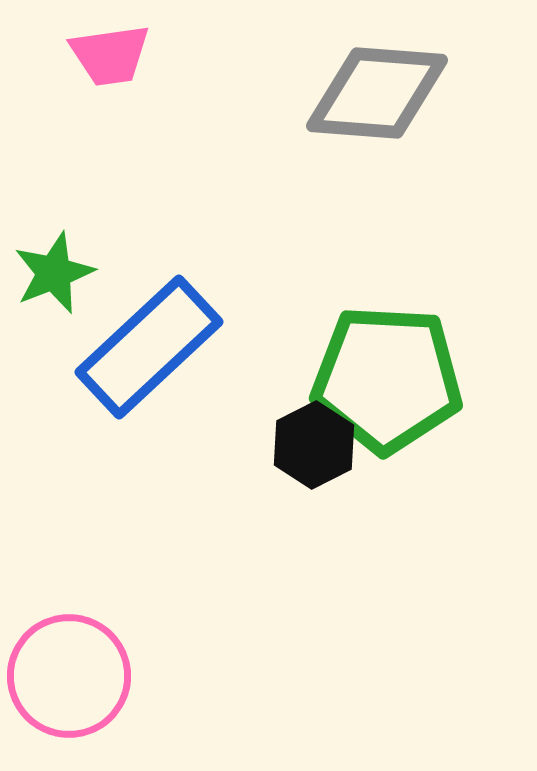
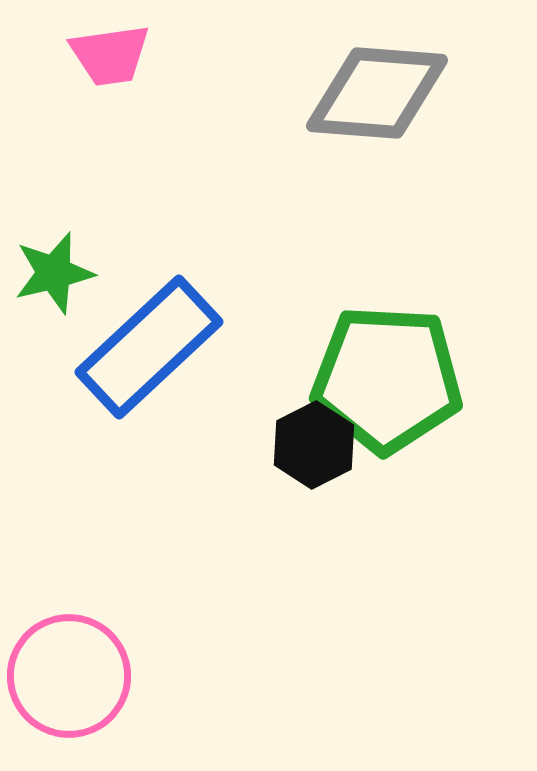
green star: rotated 8 degrees clockwise
